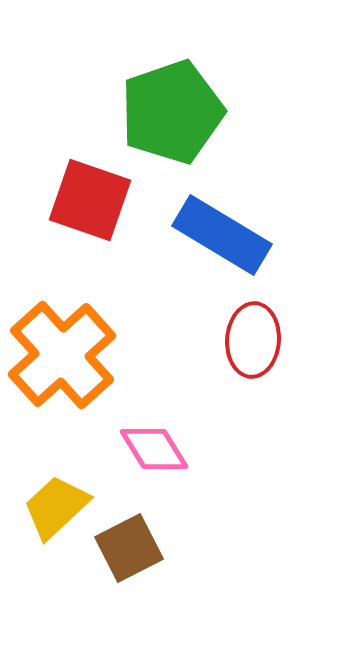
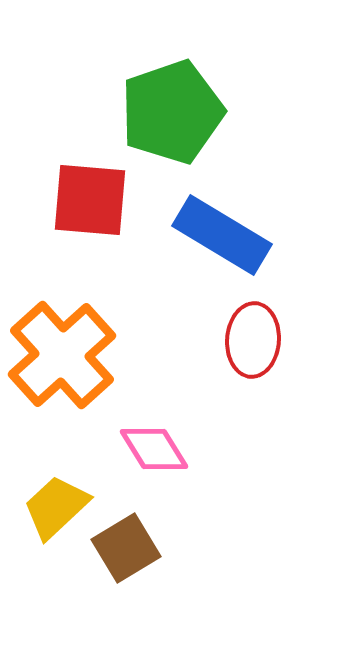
red square: rotated 14 degrees counterclockwise
brown square: moved 3 px left; rotated 4 degrees counterclockwise
